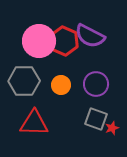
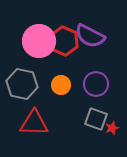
gray hexagon: moved 2 px left, 3 px down; rotated 12 degrees clockwise
